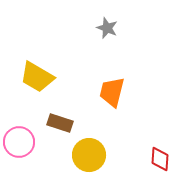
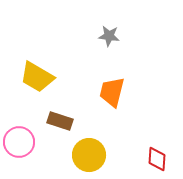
gray star: moved 2 px right, 8 px down; rotated 15 degrees counterclockwise
brown rectangle: moved 2 px up
red diamond: moved 3 px left
